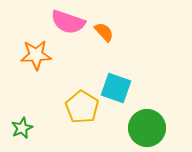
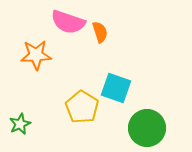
orange semicircle: moved 4 px left; rotated 25 degrees clockwise
green star: moved 2 px left, 4 px up
